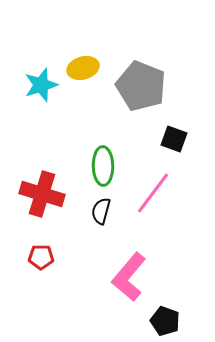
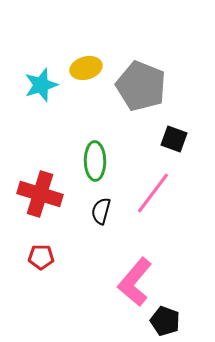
yellow ellipse: moved 3 px right
green ellipse: moved 8 px left, 5 px up
red cross: moved 2 px left
pink L-shape: moved 6 px right, 5 px down
